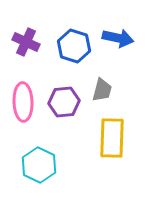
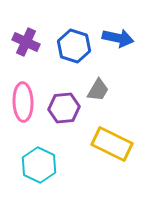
gray trapezoid: moved 4 px left; rotated 15 degrees clockwise
purple hexagon: moved 6 px down
yellow rectangle: moved 6 px down; rotated 66 degrees counterclockwise
